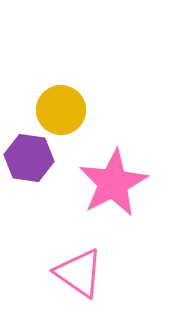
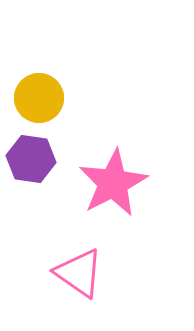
yellow circle: moved 22 px left, 12 px up
purple hexagon: moved 2 px right, 1 px down
